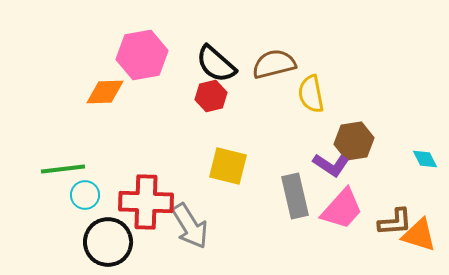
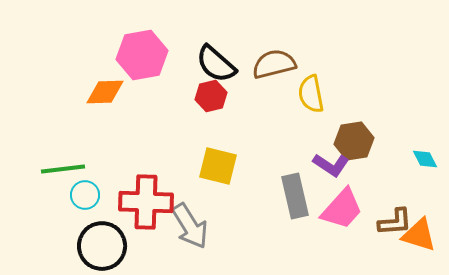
yellow square: moved 10 px left
black circle: moved 6 px left, 4 px down
